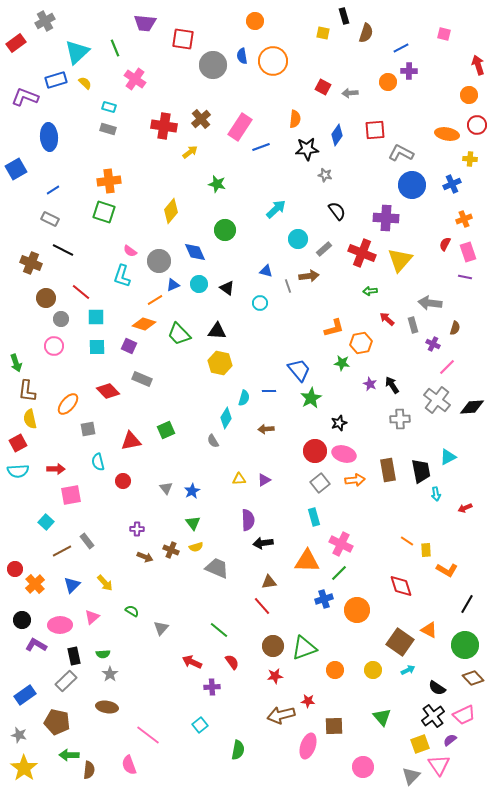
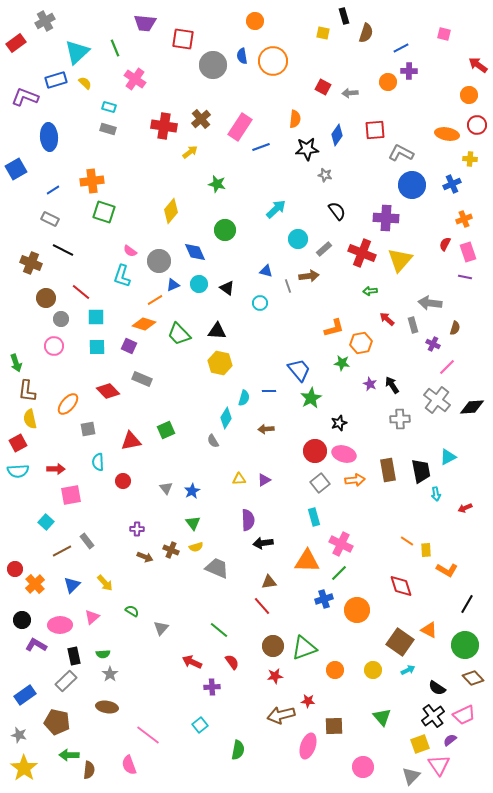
red arrow at (478, 65): rotated 36 degrees counterclockwise
orange cross at (109, 181): moved 17 px left
cyan semicircle at (98, 462): rotated 12 degrees clockwise
